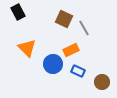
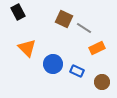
gray line: rotated 28 degrees counterclockwise
orange rectangle: moved 26 px right, 2 px up
blue rectangle: moved 1 px left
